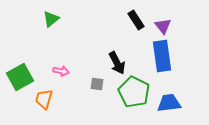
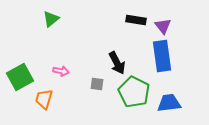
black rectangle: rotated 48 degrees counterclockwise
